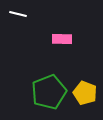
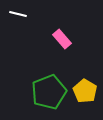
pink rectangle: rotated 48 degrees clockwise
yellow pentagon: moved 2 px up; rotated 10 degrees clockwise
